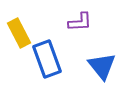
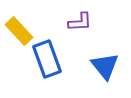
yellow rectangle: moved 2 px up; rotated 16 degrees counterclockwise
blue triangle: moved 3 px right
